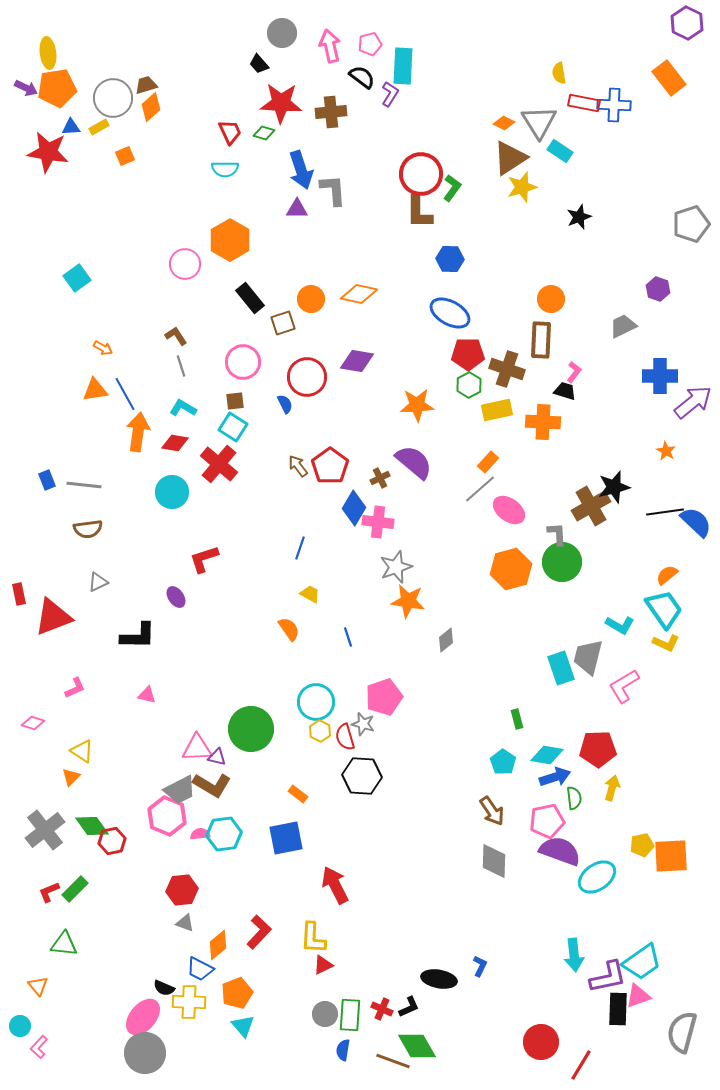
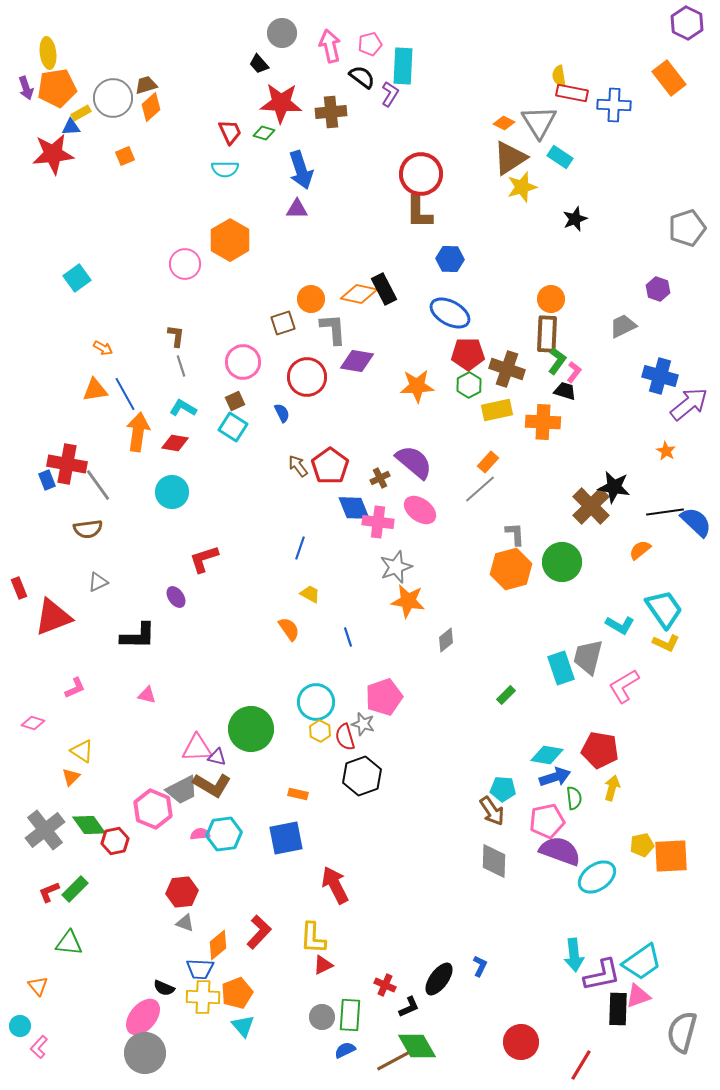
yellow semicircle at (559, 73): moved 3 px down
purple arrow at (26, 88): rotated 45 degrees clockwise
red rectangle at (584, 103): moved 12 px left, 10 px up
yellow rectangle at (99, 127): moved 18 px left, 14 px up
cyan rectangle at (560, 151): moved 6 px down
red star at (48, 152): moved 5 px right, 2 px down; rotated 15 degrees counterclockwise
green L-shape at (452, 188): moved 105 px right, 173 px down
gray L-shape at (333, 190): moved 139 px down
black star at (579, 217): moved 4 px left, 2 px down
gray pentagon at (691, 224): moved 4 px left, 4 px down
black rectangle at (250, 298): moved 134 px right, 9 px up; rotated 12 degrees clockwise
brown L-shape at (176, 336): rotated 40 degrees clockwise
brown rectangle at (541, 340): moved 6 px right, 6 px up
blue cross at (660, 376): rotated 16 degrees clockwise
brown square at (235, 401): rotated 18 degrees counterclockwise
purple arrow at (693, 402): moved 4 px left, 2 px down
blue semicircle at (285, 404): moved 3 px left, 9 px down
orange star at (417, 405): moved 19 px up
red cross at (219, 464): moved 152 px left; rotated 30 degrees counterclockwise
gray line at (84, 485): moved 14 px right; rotated 48 degrees clockwise
black star at (614, 487): rotated 24 degrees clockwise
brown cross at (591, 506): rotated 15 degrees counterclockwise
blue diamond at (354, 508): rotated 52 degrees counterclockwise
pink ellipse at (509, 510): moved 89 px left
gray L-shape at (557, 534): moved 42 px left
orange semicircle at (667, 575): moved 27 px left, 25 px up
red rectangle at (19, 594): moved 6 px up; rotated 10 degrees counterclockwise
green rectangle at (517, 719): moved 11 px left, 24 px up; rotated 60 degrees clockwise
red pentagon at (598, 749): moved 2 px right, 1 px down; rotated 12 degrees clockwise
cyan pentagon at (503, 762): moved 27 px down; rotated 30 degrees counterclockwise
black hexagon at (362, 776): rotated 24 degrees counterclockwise
gray trapezoid at (180, 790): moved 2 px right
orange rectangle at (298, 794): rotated 24 degrees counterclockwise
pink hexagon at (167, 816): moved 14 px left, 7 px up
green diamond at (92, 826): moved 3 px left, 1 px up
red hexagon at (112, 841): moved 3 px right
red hexagon at (182, 890): moved 2 px down
green triangle at (64, 944): moved 5 px right, 1 px up
blue trapezoid at (200, 969): rotated 24 degrees counterclockwise
purple L-shape at (608, 977): moved 6 px left, 2 px up
black ellipse at (439, 979): rotated 64 degrees counterclockwise
yellow cross at (189, 1002): moved 14 px right, 5 px up
red cross at (382, 1009): moved 3 px right, 24 px up
gray circle at (325, 1014): moved 3 px left, 3 px down
red circle at (541, 1042): moved 20 px left
blue semicircle at (343, 1050): moved 2 px right; rotated 55 degrees clockwise
brown line at (393, 1061): rotated 48 degrees counterclockwise
